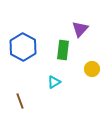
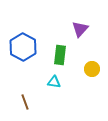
green rectangle: moved 3 px left, 5 px down
cyan triangle: rotated 40 degrees clockwise
brown line: moved 5 px right, 1 px down
